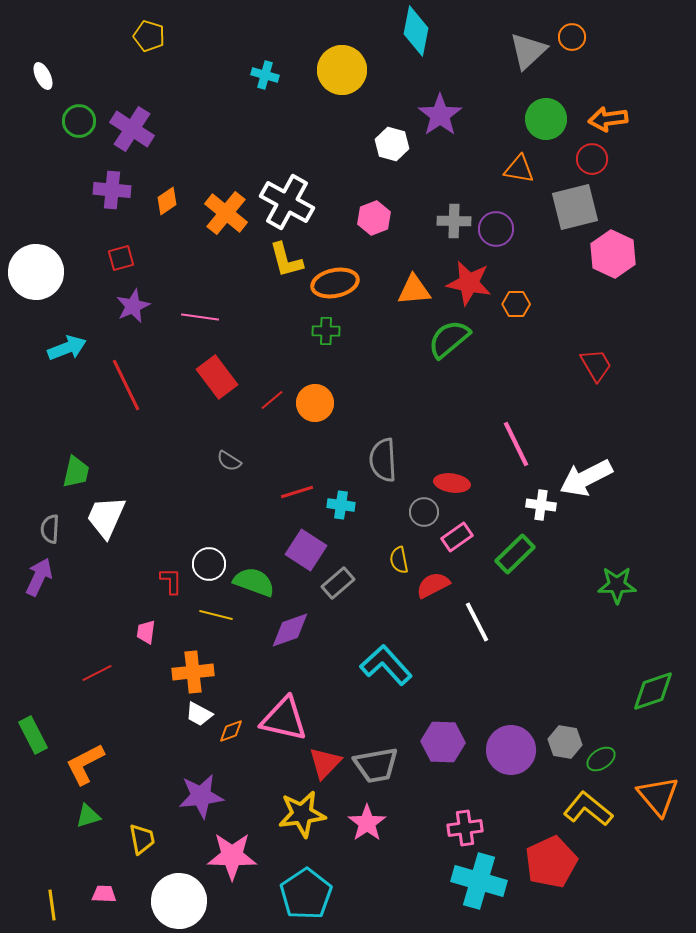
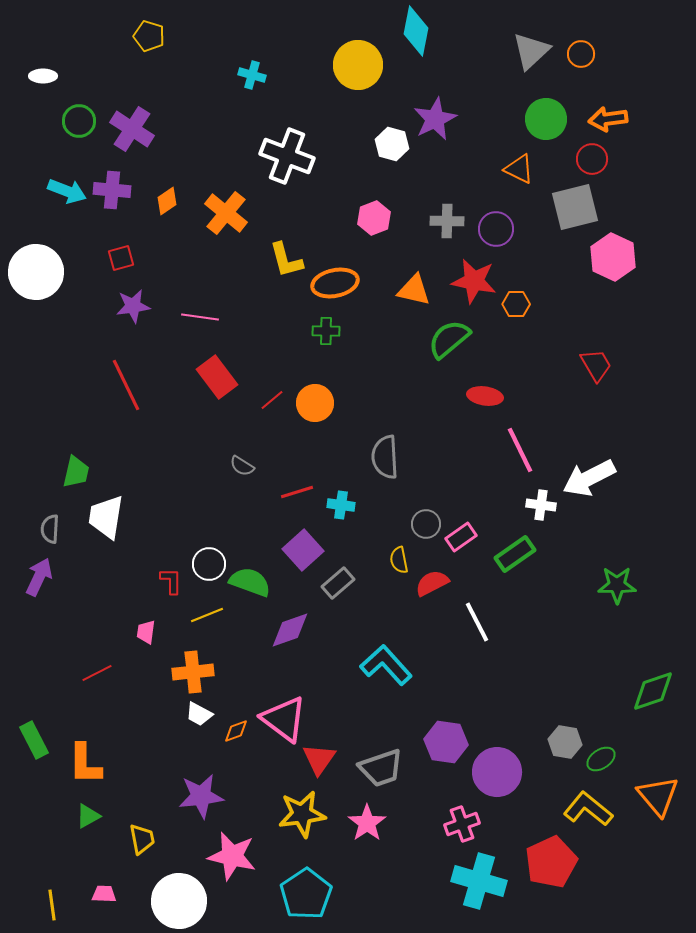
orange circle at (572, 37): moved 9 px right, 17 px down
gray triangle at (528, 51): moved 3 px right
yellow circle at (342, 70): moved 16 px right, 5 px up
cyan cross at (265, 75): moved 13 px left
white ellipse at (43, 76): rotated 64 degrees counterclockwise
purple star at (440, 115): moved 5 px left, 4 px down; rotated 9 degrees clockwise
orange triangle at (519, 169): rotated 16 degrees clockwise
white cross at (287, 202): moved 46 px up; rotated 8 degrees counterclockwise
gray cross at (454, 221): moved 7 px left
pink hexagon at (613, 254): moved 3 px down
red star at (469, 283): moved 5 px right, 2 px up
orange triangle at (414, 290): rotated 18 degrees clockwise
purple star at (133, 306): rotated 16 degrees clockwise
cyan arrow at (67, 348): moved 157 px up; rotated 42 degrees clockwise
pink line at (516, 444): moved 4 px right, 6 px down
gray semicircle at (383, 460): moved 2 px right, 3 px up
gray semicircle at (229, 461): moved 13 px right, 5 px down
white arrow at (586, 478): moved 3 px right
red ellipse at (452, 483): moved 33 px right, 87 px up
gray circle at (424, 512): moved 2 px right, 12 px down
white trapezoid at (106, 517): rotated 15 degrees counterclockwise
pink rectangle at (457, 537): moved 4 px right
purple square at (306, 550): moved 3 px left; rotated 15 degrees clockwise
green rectangle at (515, 554): rotated 9 degrees clockwise
green semicircle at (254, 582): moved 4 px left
red semicircle at (433, 585): moved 1 px left, 2 px up
yellow line at (216, 615): moved 9 px left; rotated 36 degrees counterclockwise
pink triangle at (284, 719): rotated 24 degrees clockwise
orange diamond at (231, 731): moved 5 px right
green rectangle at (33, 735): moved 1 px right, 5 px down
purple hexagon at (443, 742): moved 3 px right; rotated 6 degrees clockwise
purple circle at (511, 750): moved 14 px left, 22 px down
red triangle at (325, 763): moved 6 px left, 4 px up; rotated 9 degrees counterclockwise
orange L-shape at (85, 764): rotated 63 degrees counterclockwise
gray trapezoid at (376, 765): moved 5 px right, 3 px down; rotated 9 degrees counterclockwise
green triangle at (88, 816): rotated 12 degrees counterclockwise
pink cross at (465, 828): moved 3 px left, 4 px up; rotated 12 degrees counterclockwise
pink star at (232, 856): rotated 12 degrees clockwise
